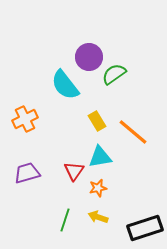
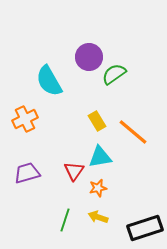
cyan semicircle: moved 16 px left, 4 px up; rotated 8 degrees clockwise
